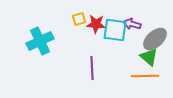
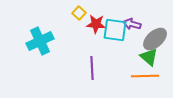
yellow square: moved 6 px up; rotated 32 degrees counterclockwise
